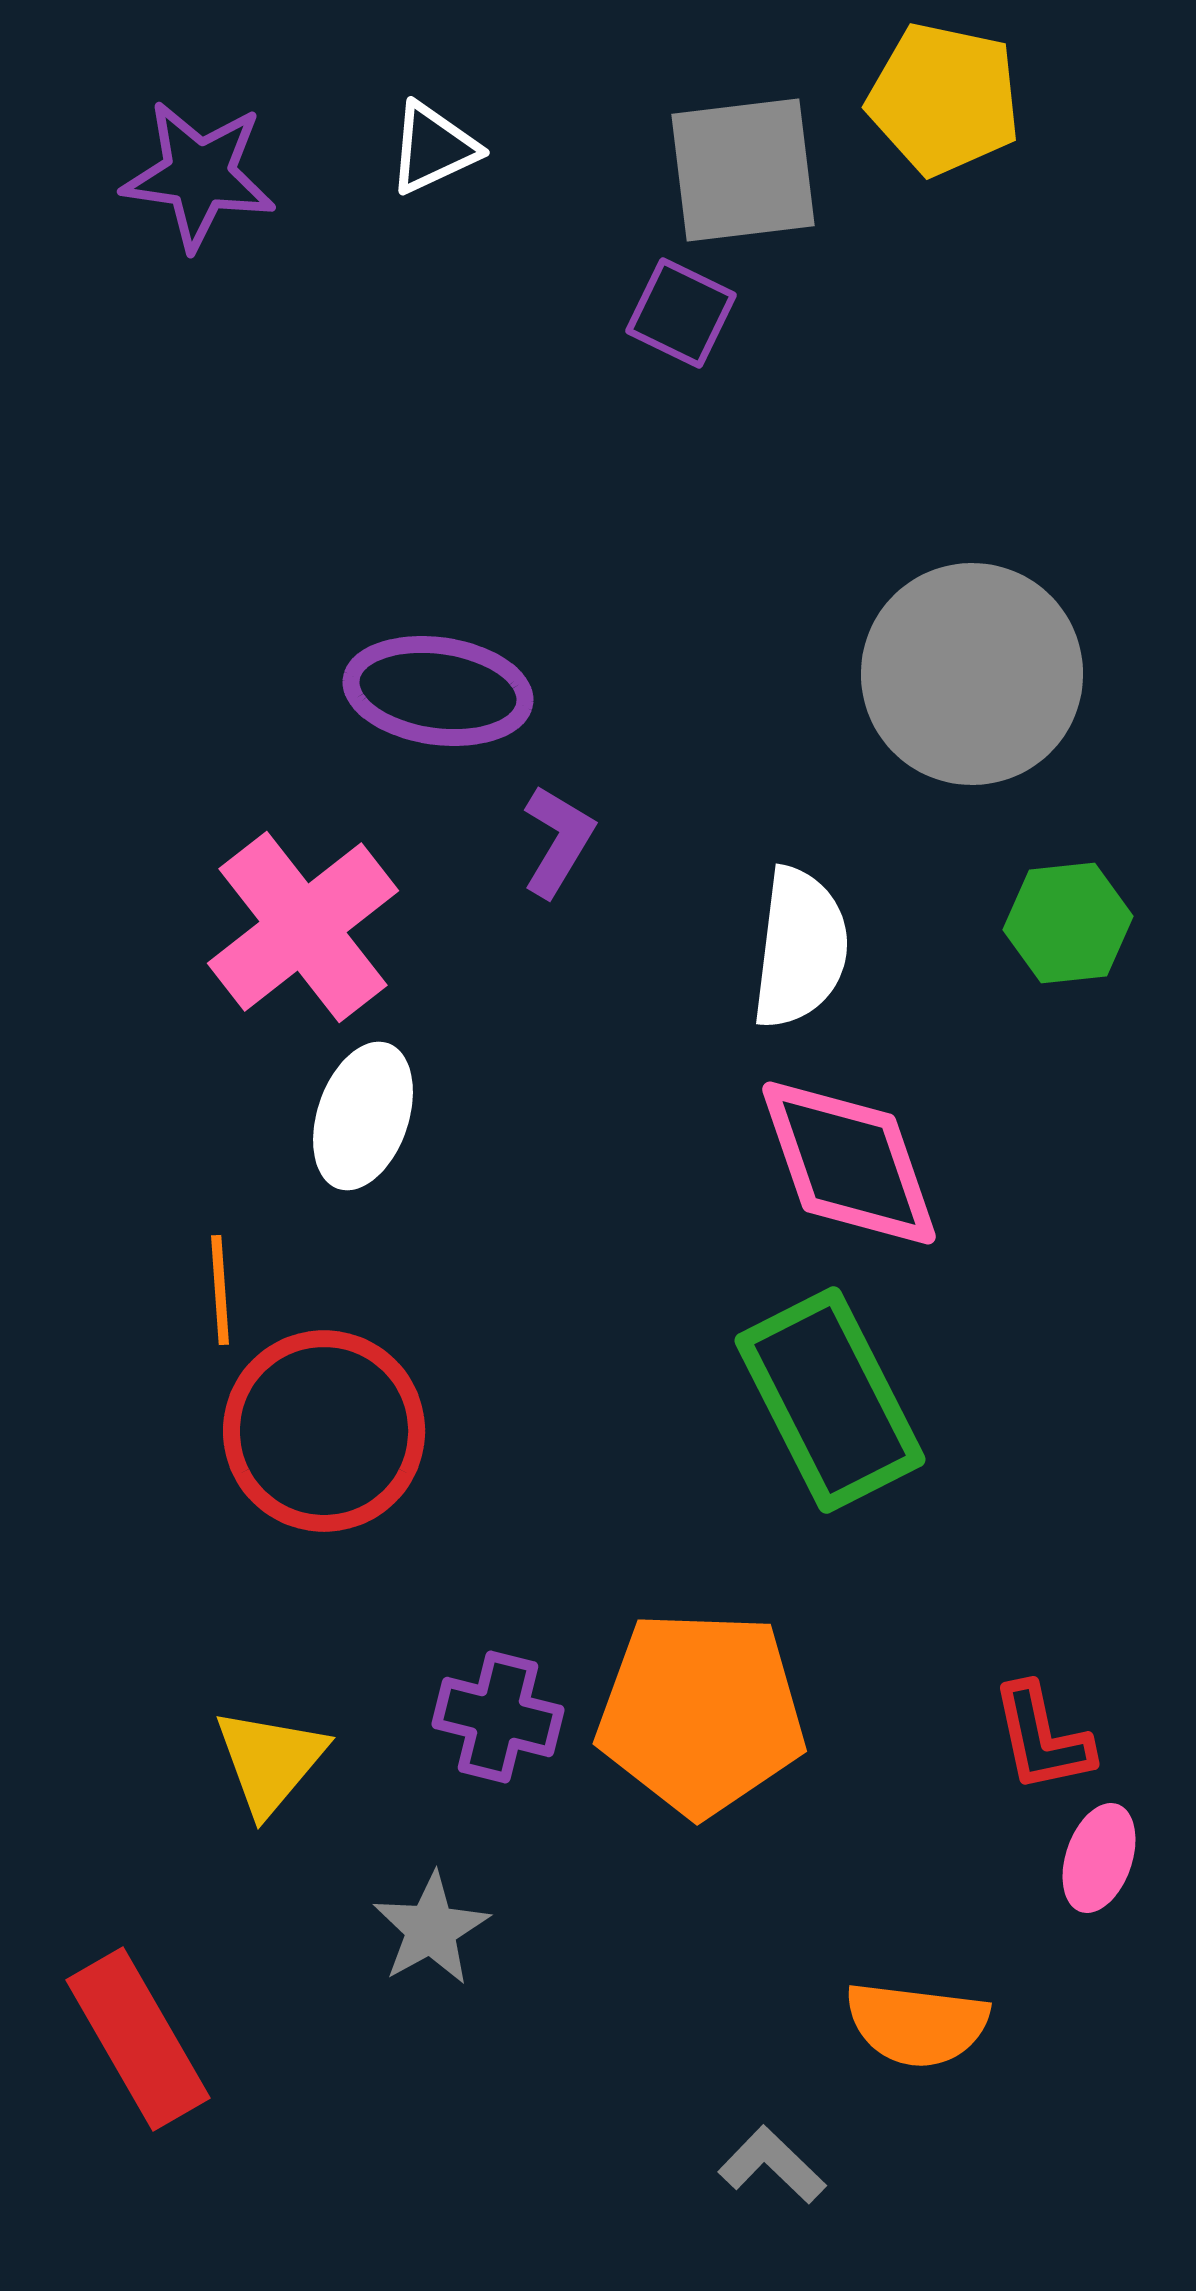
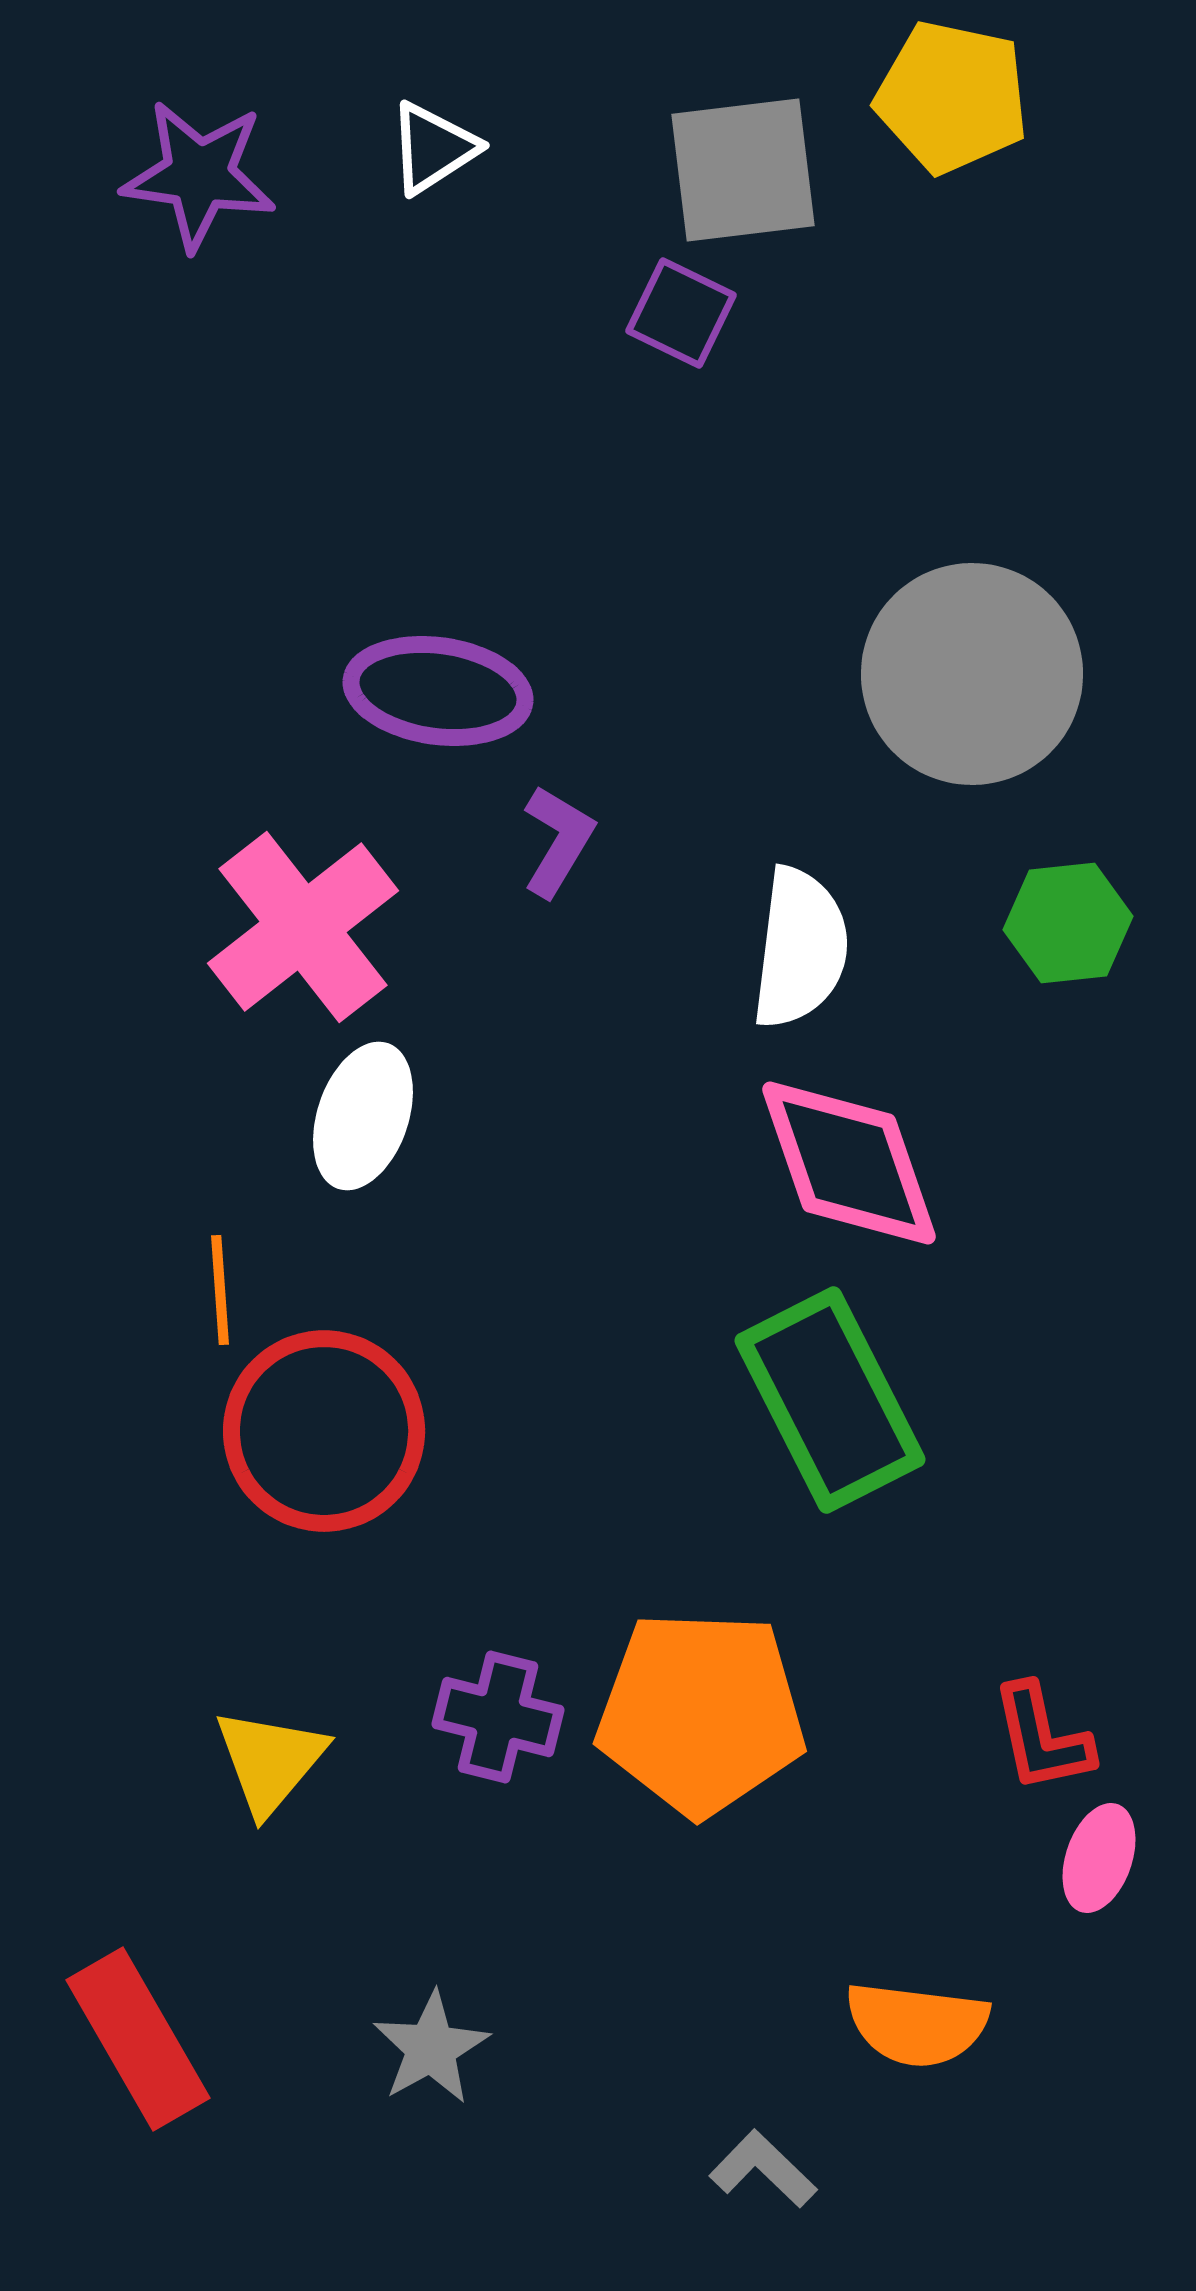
yellow pentagon: moved 8 px right, 2 px up
white triangle: rotated 8 degrees counterclockwise
gray star: moved 119 px down
gray L-shape: moved 9 px left, 4 px down
